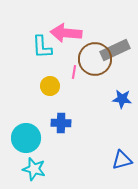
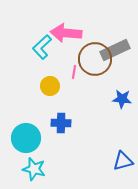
cyan L-shape: rotated 50 degrees clockwise
blue triangle: moved 1 px right, 1 px down
